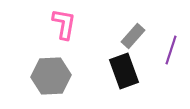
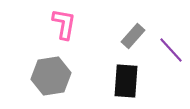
purple line: rotated 60 degrees counterclockwise
black rectangle: moved 2 px right, 10 px down; rotated 24 degrees clockwise
gray hexagon: rotated 6 degrees counterclockwise
